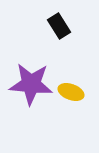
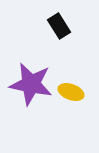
purple star: rotated 6 degrees clockwise
